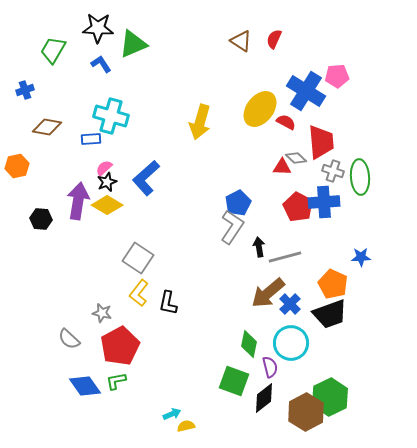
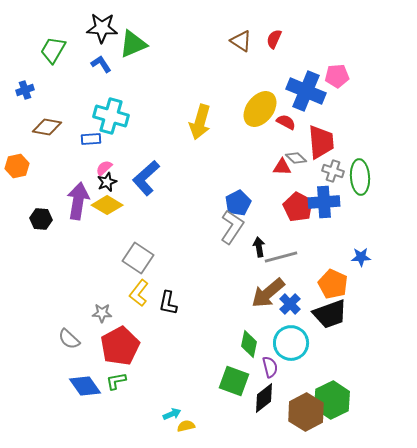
black star at (98, 28): moved 4 px right
blue cross at (306, 91): rotated 9 degrees counterclockwise
gray line at (285, 257): moved 4 px left
gray star at (102, 313): rotated 12 degrees counterclockwise
green hexagon at (330, 397): moved 2 px right, 3 px down
